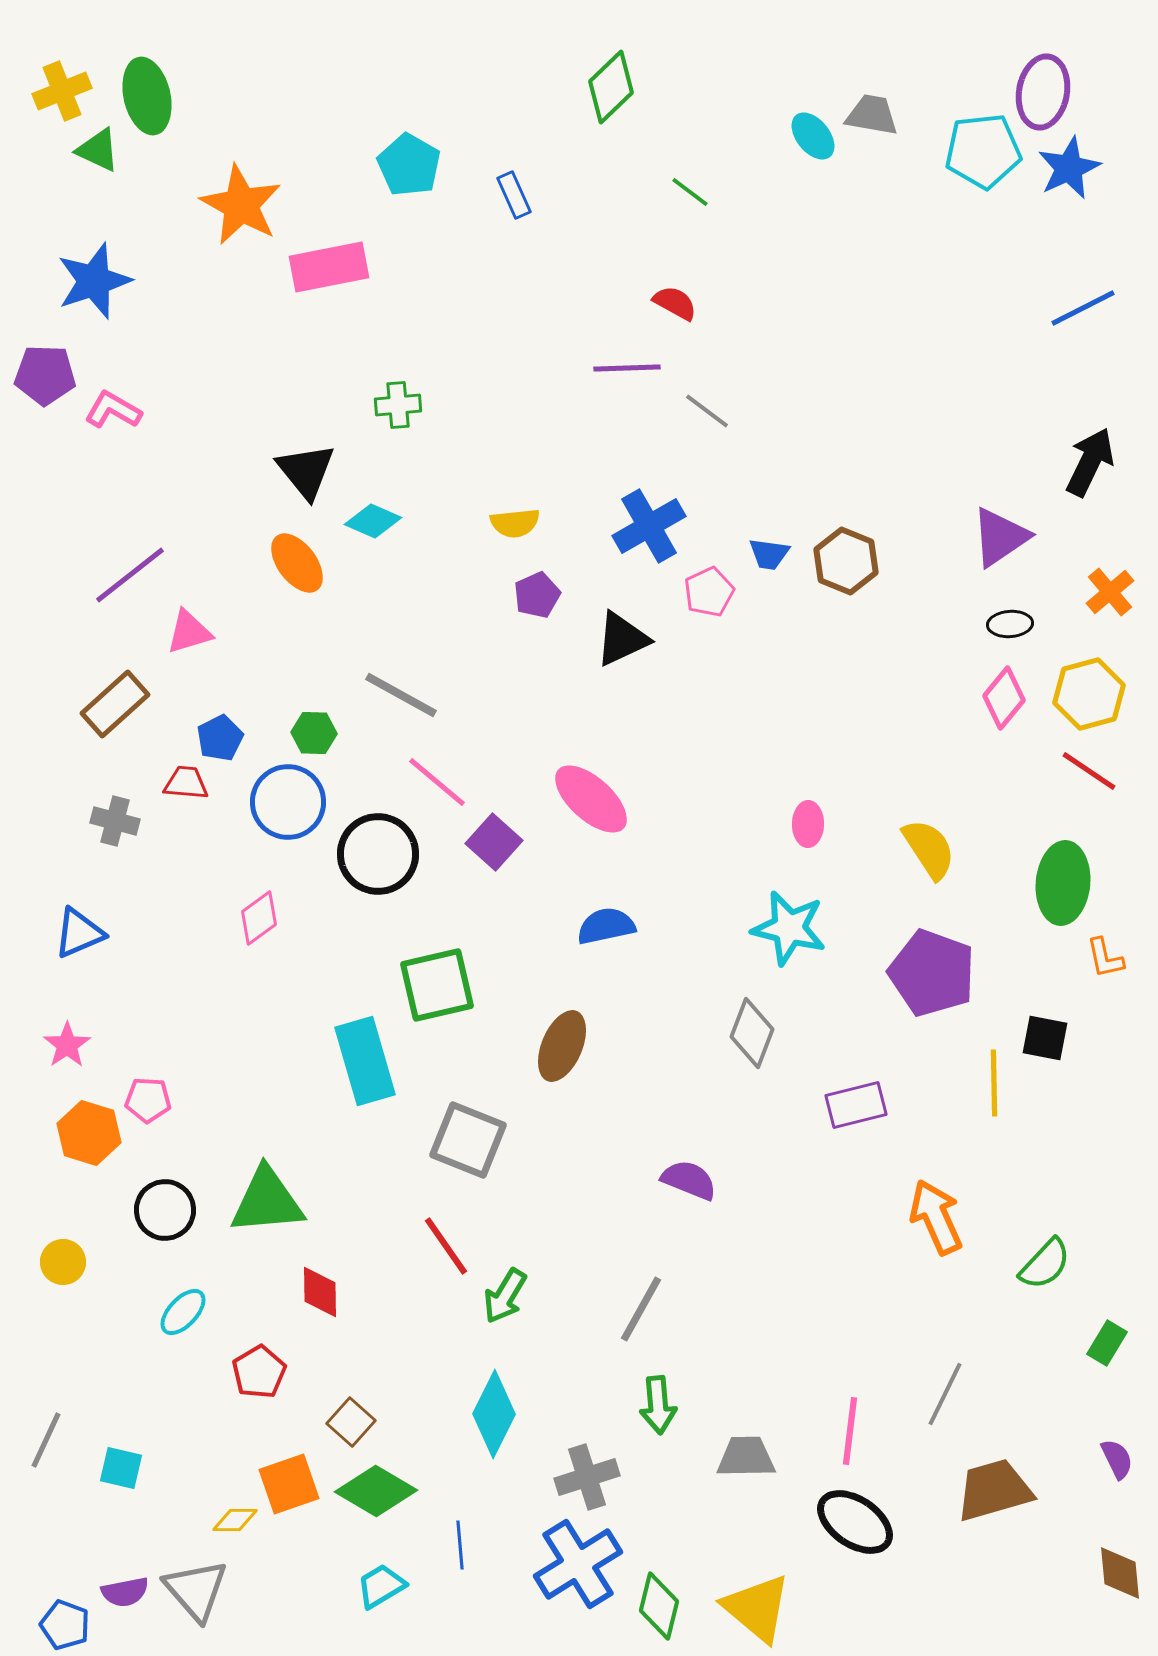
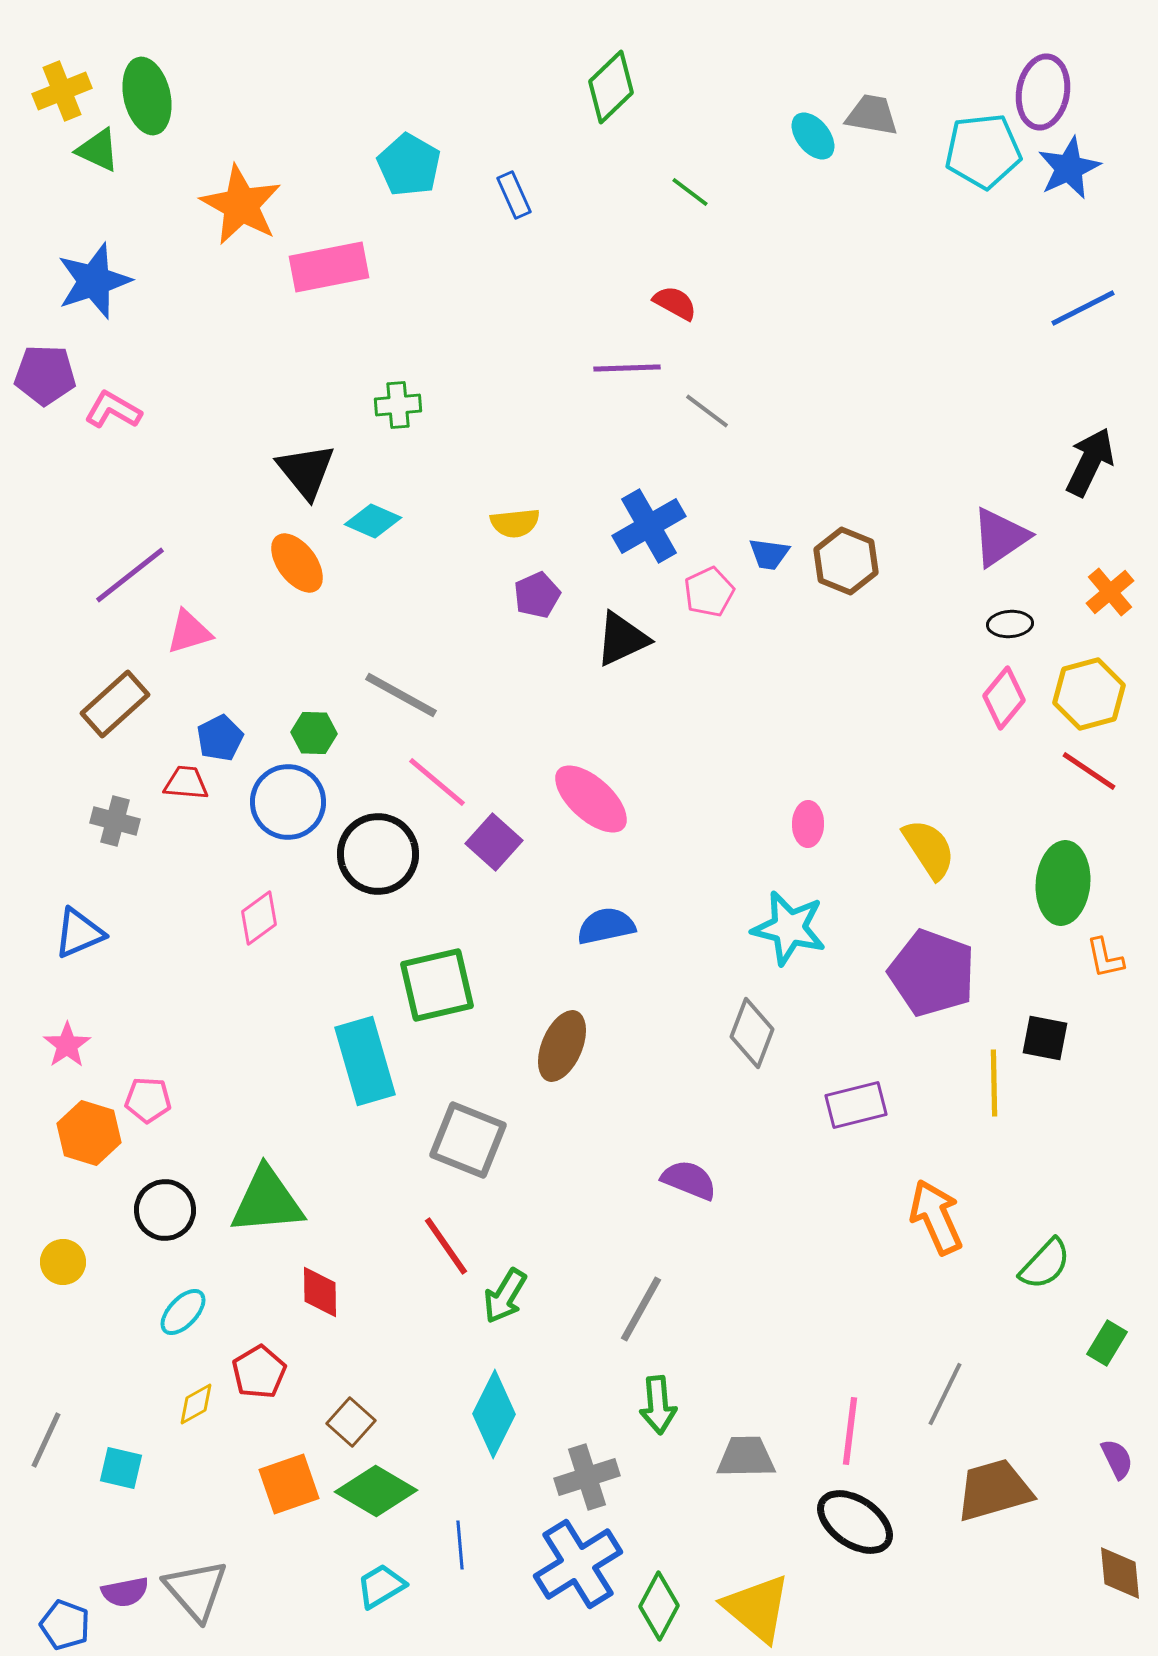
yellow diamond at (235, 1520): moved 39 px left, 116 px up; rotated 30 degrees counterclockwise
green diamond at (659, 1606): rotated 14 degrees clockwise
